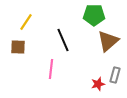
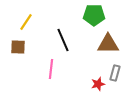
brown triangle: moved 3 px down; rotated 40 degrees clockwise
gray rectangle: moved 2 px up
